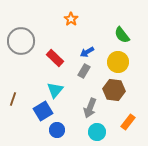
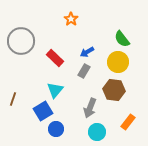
green semicircle: moved 4 px down
blue circle: moved 1 px left, 1 px up
